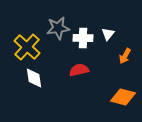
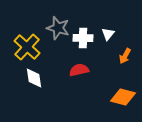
gray star: rotated 25 degrees clockwise
